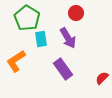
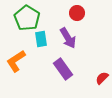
red circle: moved 1 px right
